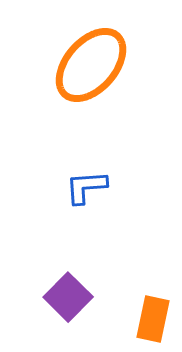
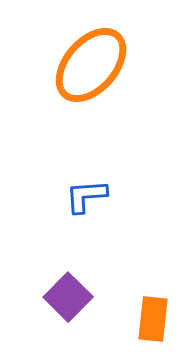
blue L-shape: moved 9 px down
orange rectangle: rotated 6 degrees counterclockwise
